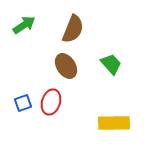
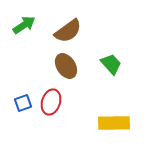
brown semicircle: moved 5 px left, 2 px down; rotated 32 degrees clockwise
